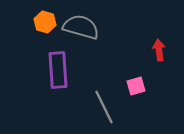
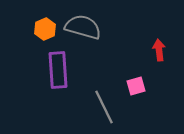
orange hexagon: moved 7 px down; rotated 20 degrees clockwise
gray semicircle: moved 2 px right
